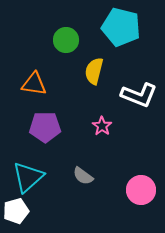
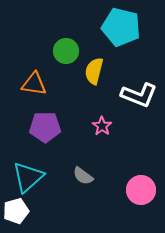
green circle: moved 11 px down
